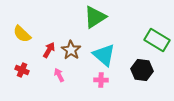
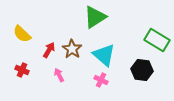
brown star: moved 1 px right, 1 px up
pink cross: rotated 24 degrees clockwise
